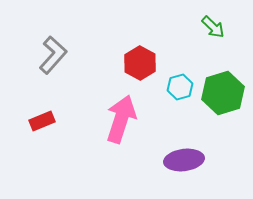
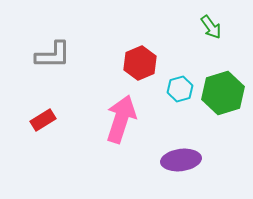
green arrow: moved 2 px left; rotated 10 degrees clockwise
gray L-shape: rotated 48 degrees clockwise
red hexagon: rotated 8 degrees clockwise
cyan hexagon: moved 2 px down
red rectangle: moved 1 px right, 1 px up; rotated 10 degrees counterclockwise
purple ellipse: moved 3 px left
